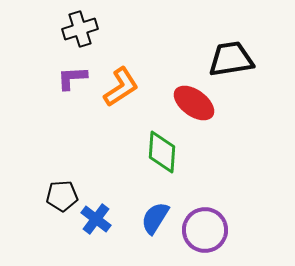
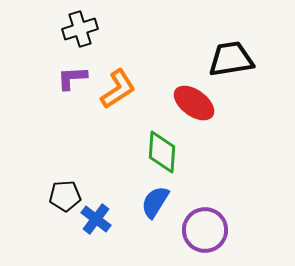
orange L-shape: moved 3 px left, 2 px down
black pentagon: moved 3 px right
blue semicircle: moved 16 px up
